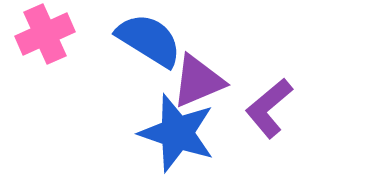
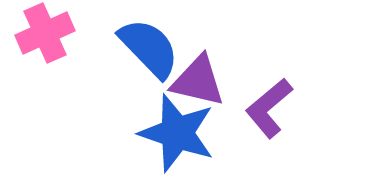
pink cross: moved 1 px up
blue semicircle: moved 8 px down; rotated 14 degrees clockwise
purple triangle: rotated 36 degrees clockwise
